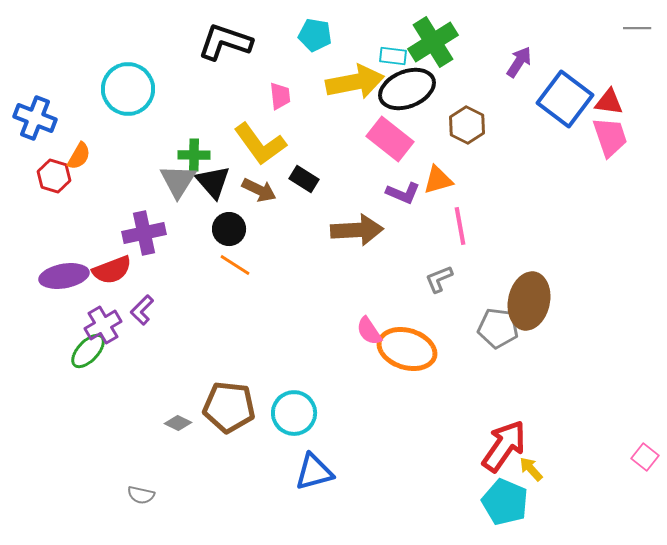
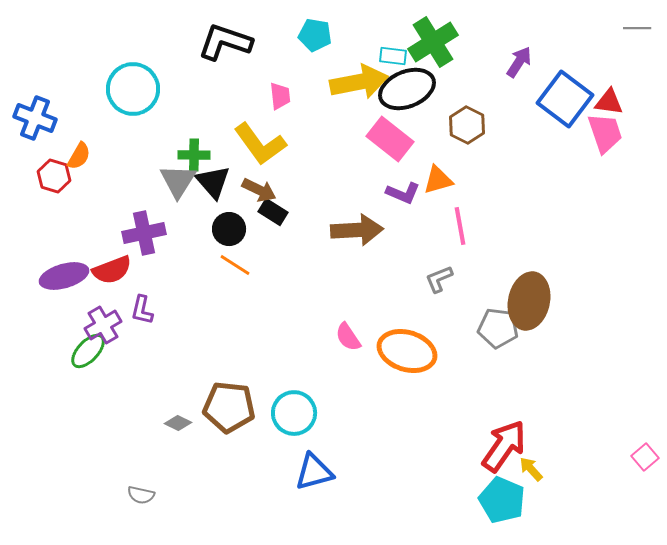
yellow arrow at (355, 82): moved 4 px right
cyan circle at (128, 89): moved 5 px right
pink trapezoid at (610, 137): moved 5 px left, 4 px up
black rectangle at (304, 179): moved 31 px left, 33 px down
purple ellipse at (64, 276): rotated 6 degrees counterclockwise
purple L-shape at (142, 310): rotated 32 degrees counterclockwise
pink semicircle at (369, 331): moved 21 px left, 6 px down
orange ellipse at (407, 349): moved 2 px down
pink square at (645, 457): rotated 12 degrees clockwise
cyan pentagon at (505, 502): moved 3 px left, 2 px up
